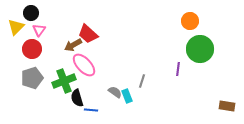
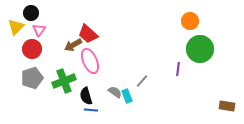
pink ellipse: moved 6 px right, 4 px up; rotated 20 degrees clockwise
gray line: rotated 24 degrees clockwise
black semicircle: moved 9 px right, 2 px up
